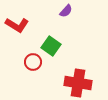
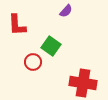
red L-shape: rotated 55 degrees clockwise
red cross: moved 5 px right
